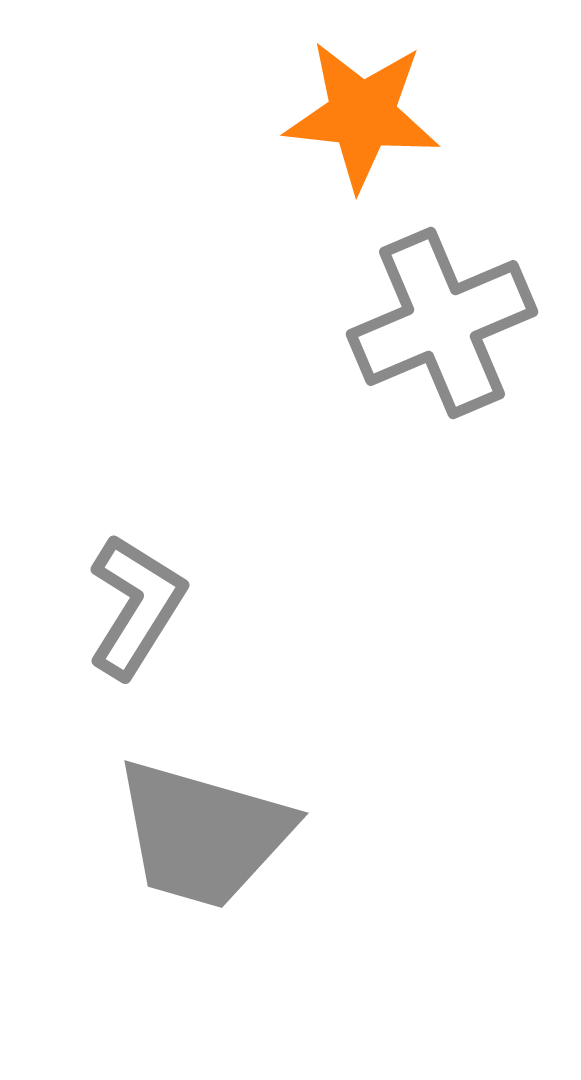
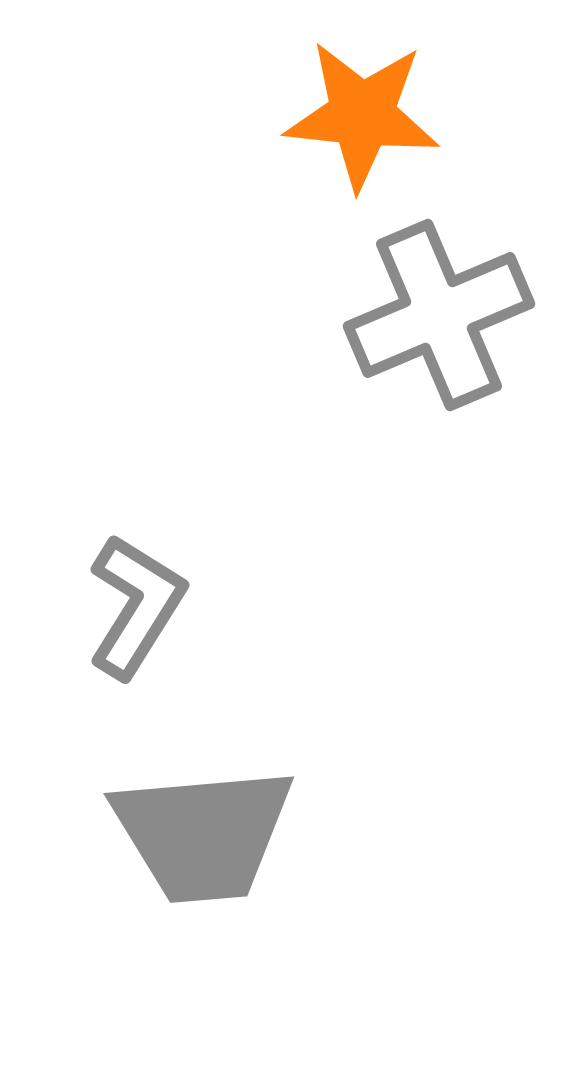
gray cross: moved 3 px left, 8 px up
gray trapezoid: rotated 21 degrees counterclockwise
